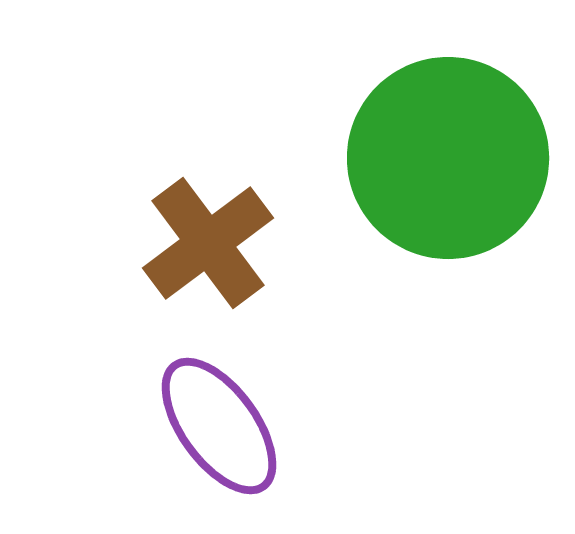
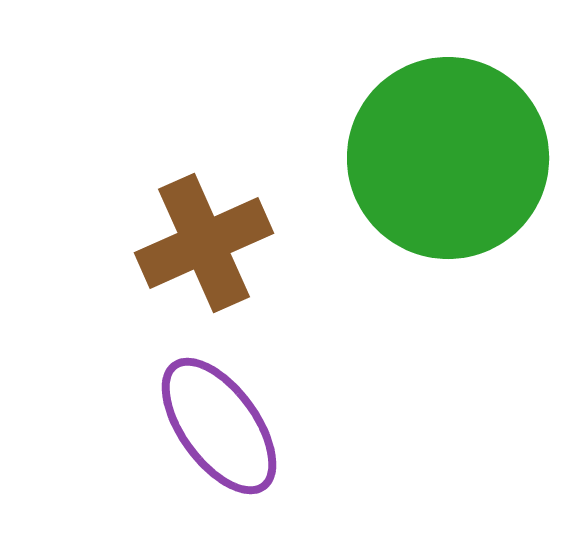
brown cross: moved 4 px left; rotated 13 degrees clockwise
